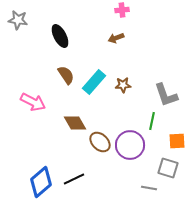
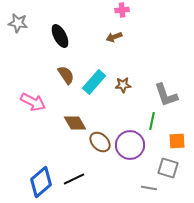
gray star: moved 3 px down
brown arrow: moved 2 px left, 1 px up
